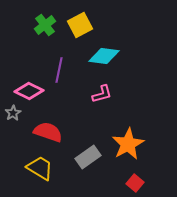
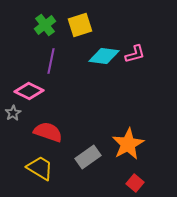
yellow square: rotated 10 degrees clockwise
purple line: moved 8 px left, 9 px up
pink L-shape: moved 33 px right, 40 px up
